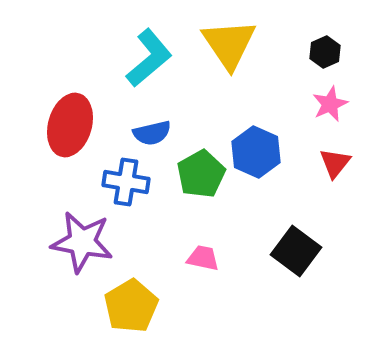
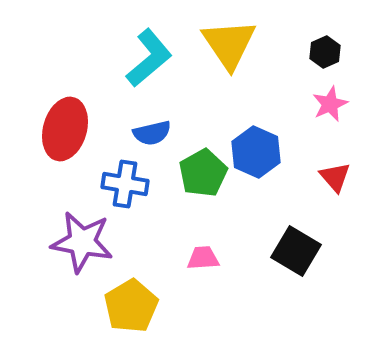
red ellipse: moved 5 px left, 4 px down
red triangle: moved 14 px down; rotated 20 degrees counterclockwise
green pentagon: moved 2 px right, 1 px up
blue cross: moved 1 px left, 2 px down
black square: rotated 6 degrees counterclockwise
pink trapezoid: rotated 16 degrees counterclockwise
